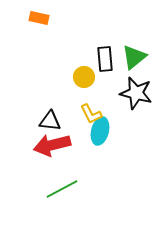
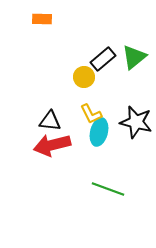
orange rectangle: moved 3 px right, 1 px down; rotated 12 degrees counterclockwise
black rectangle: moved 2 px left; rotated 55 degrees clockwise
black star: moved 29 px down
cyan ellipse: moved 1 px left, 1 px down
green line: moved 46 px right; rotated 48 degrees clockwise
